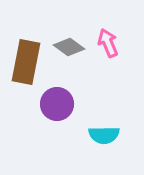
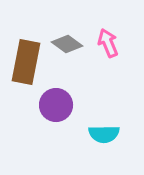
gray diamond: moved 2 px left, 3 px up
purple circle: moved 1 px left, 1 px down
cyan semicircle: moved 1 px up
